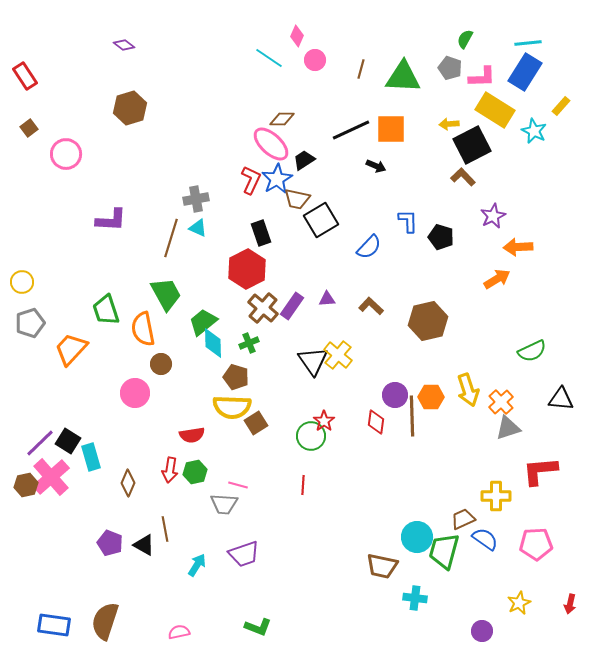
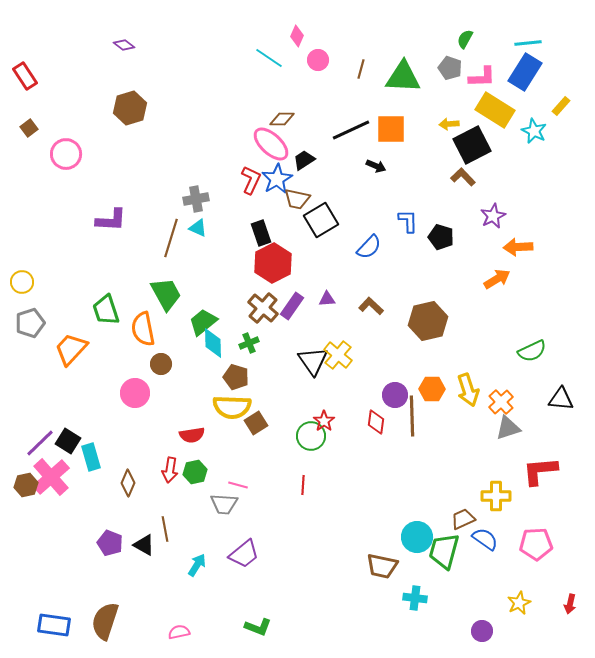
pink circle at (315, 60): moved 3 px right
red hexagon at (247, 269): moved 26 px right, 6 px up
orange hexagon at (431, 397): moved 1 px right, 8 px up
purple trapezoid at (244, 554): rotated 20 degrees counterclockwise
